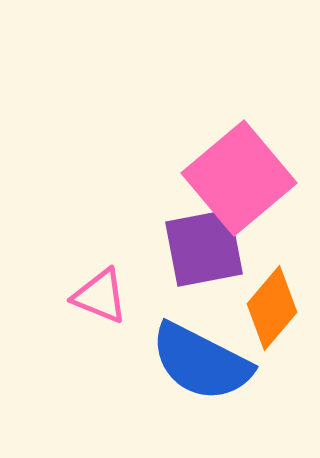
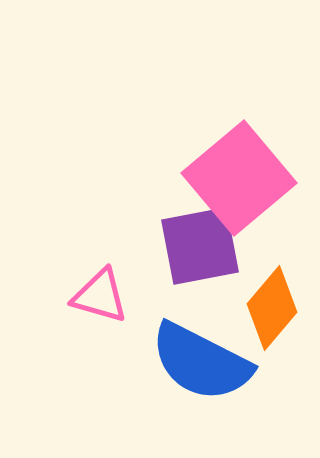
purple square: moved 4 px left, 2 px up
pink triangle: rotated 6 degrees counterclockwise
